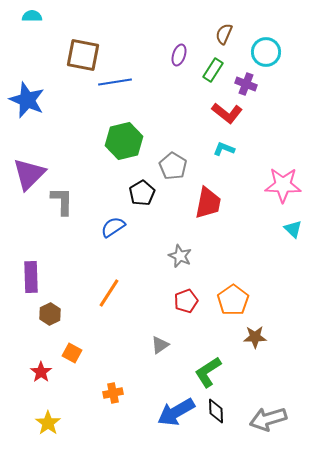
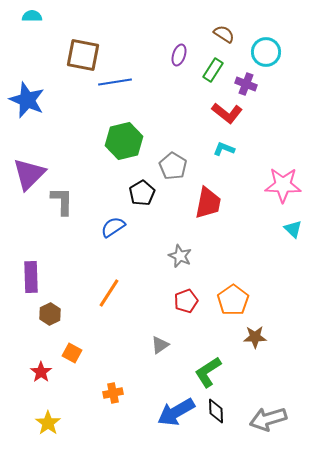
brown semicircle: rotated 100 degrees clockwise
